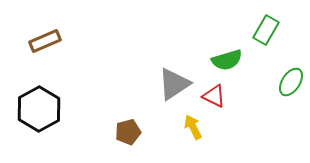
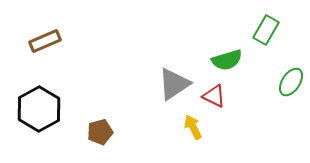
brown pentagon: moved 28 px left
